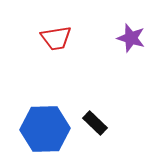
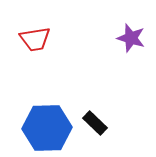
red trapezoid: moved 21 px left, 1 px down
blue hexagon: moved 2 px right, 1 px up
